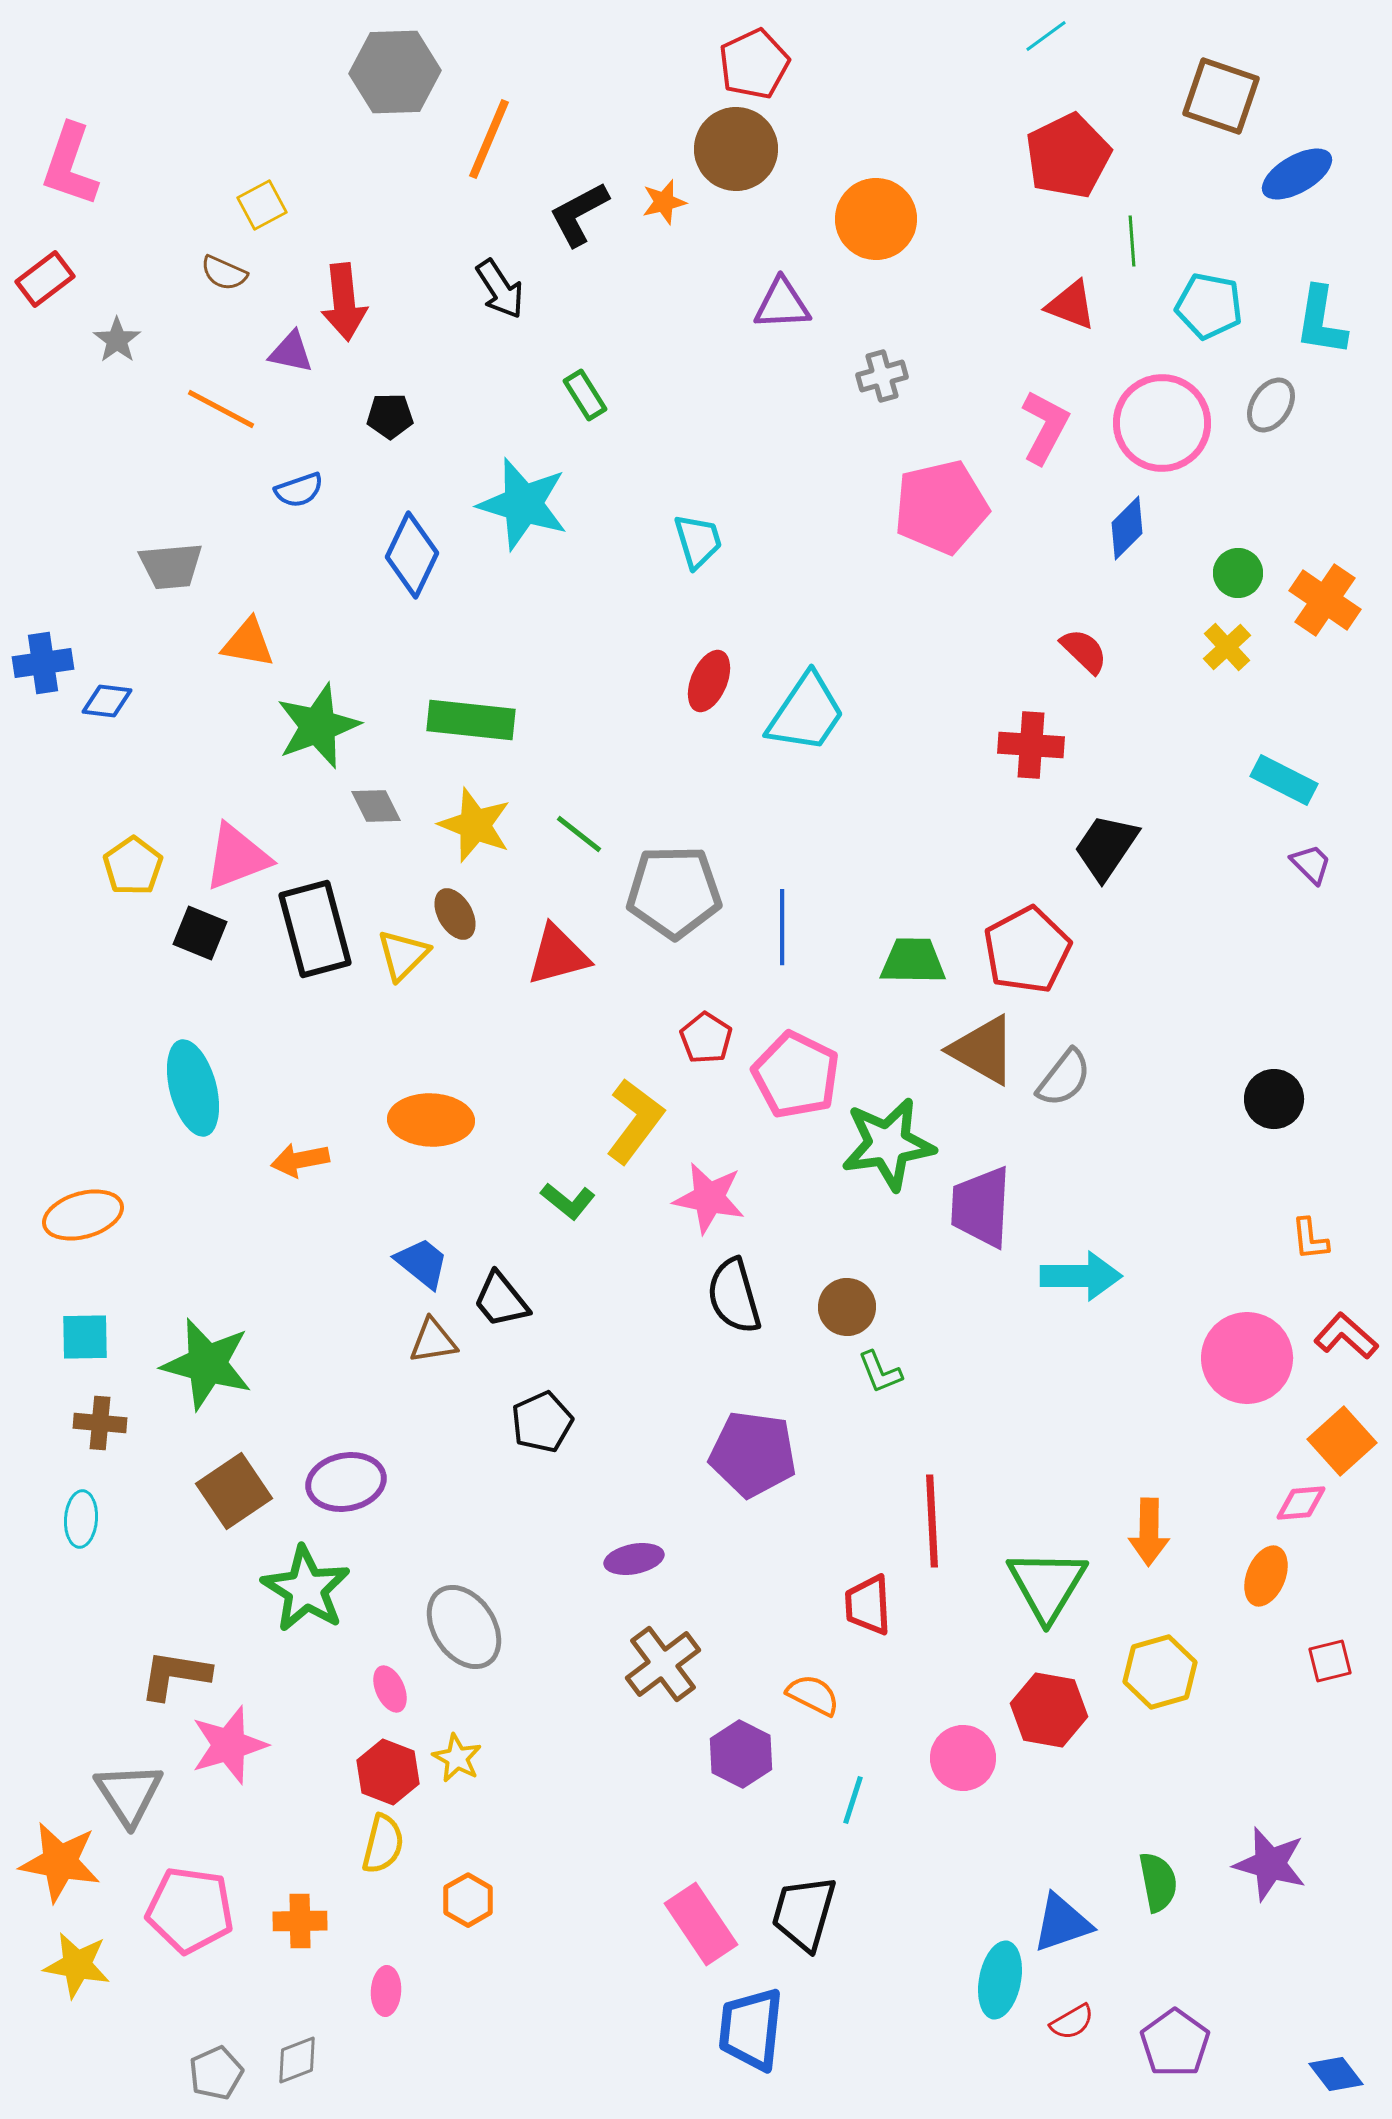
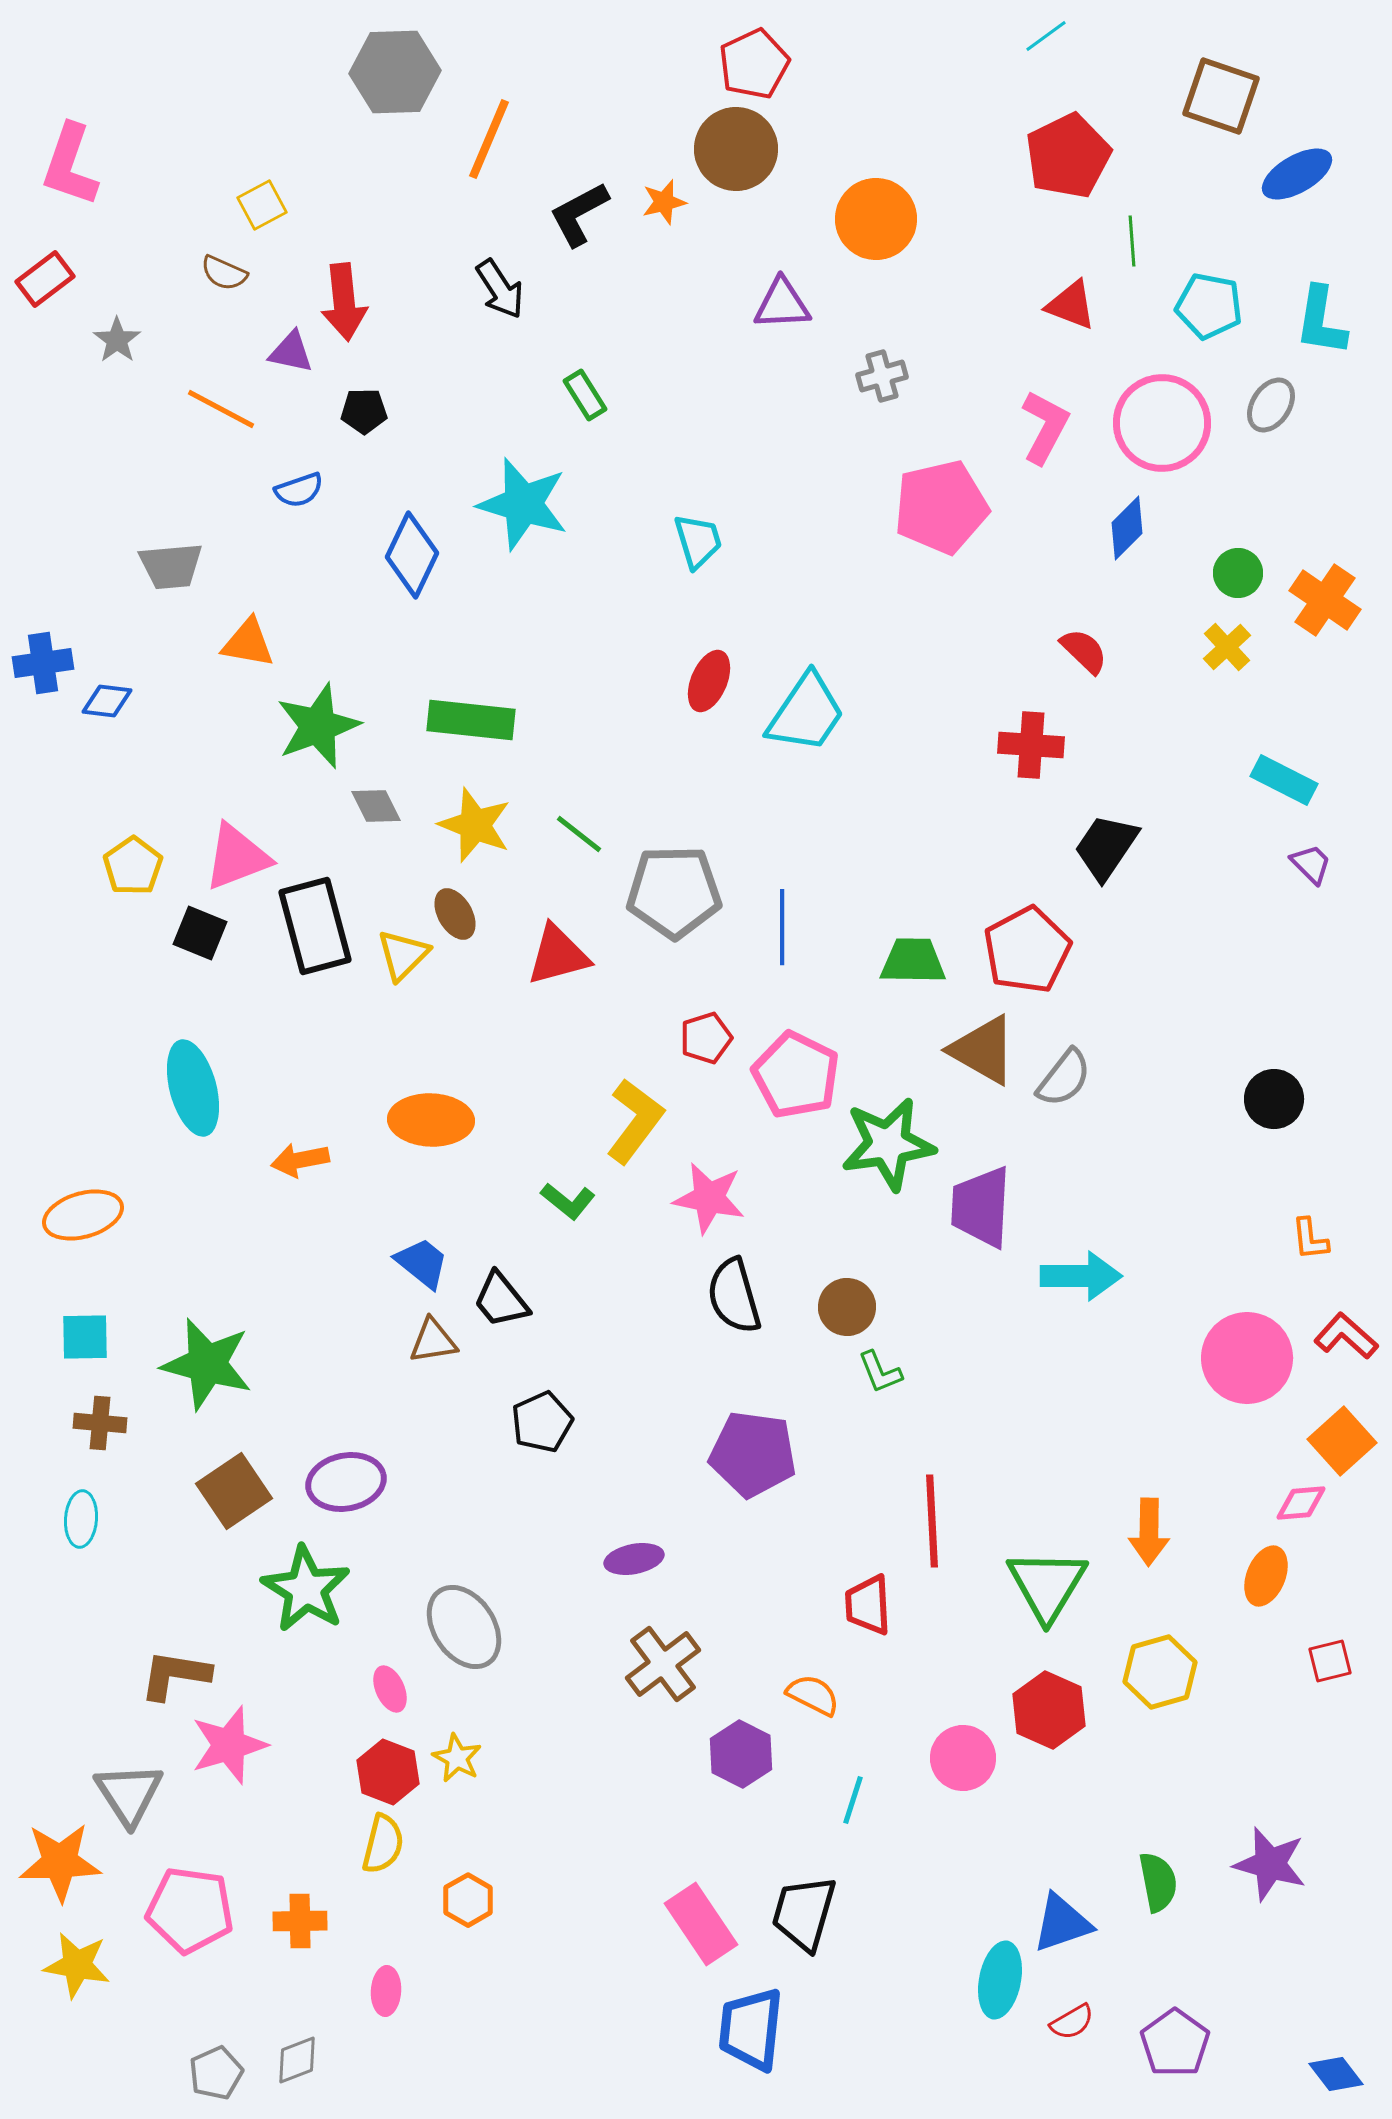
black pentagon at (390, 416): moved 26 px left, 5 px up
black rectangle at (315, 929): moved 3 px up
red pentagon at (706, 1038): rotated 21 degrees clockwise
red hexagon at (1049, 1710): rotated 14 degrees clockwise
orange star at (60, 1862): rotated 12 degrees counterclockwise
